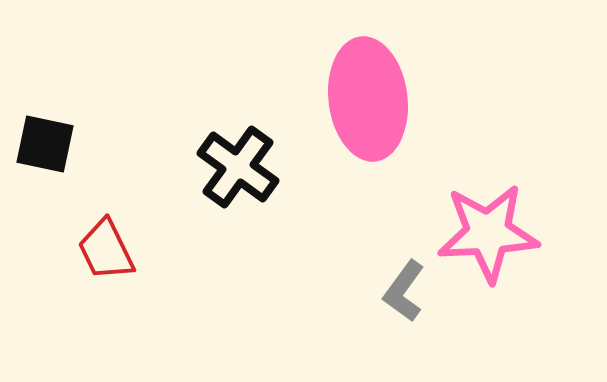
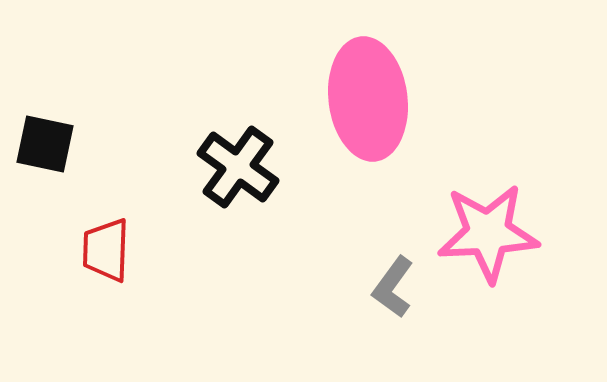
red trapezoid: rotated 28 degrees clockwise
gray L-shape: moved 11 px left, 4 px up
